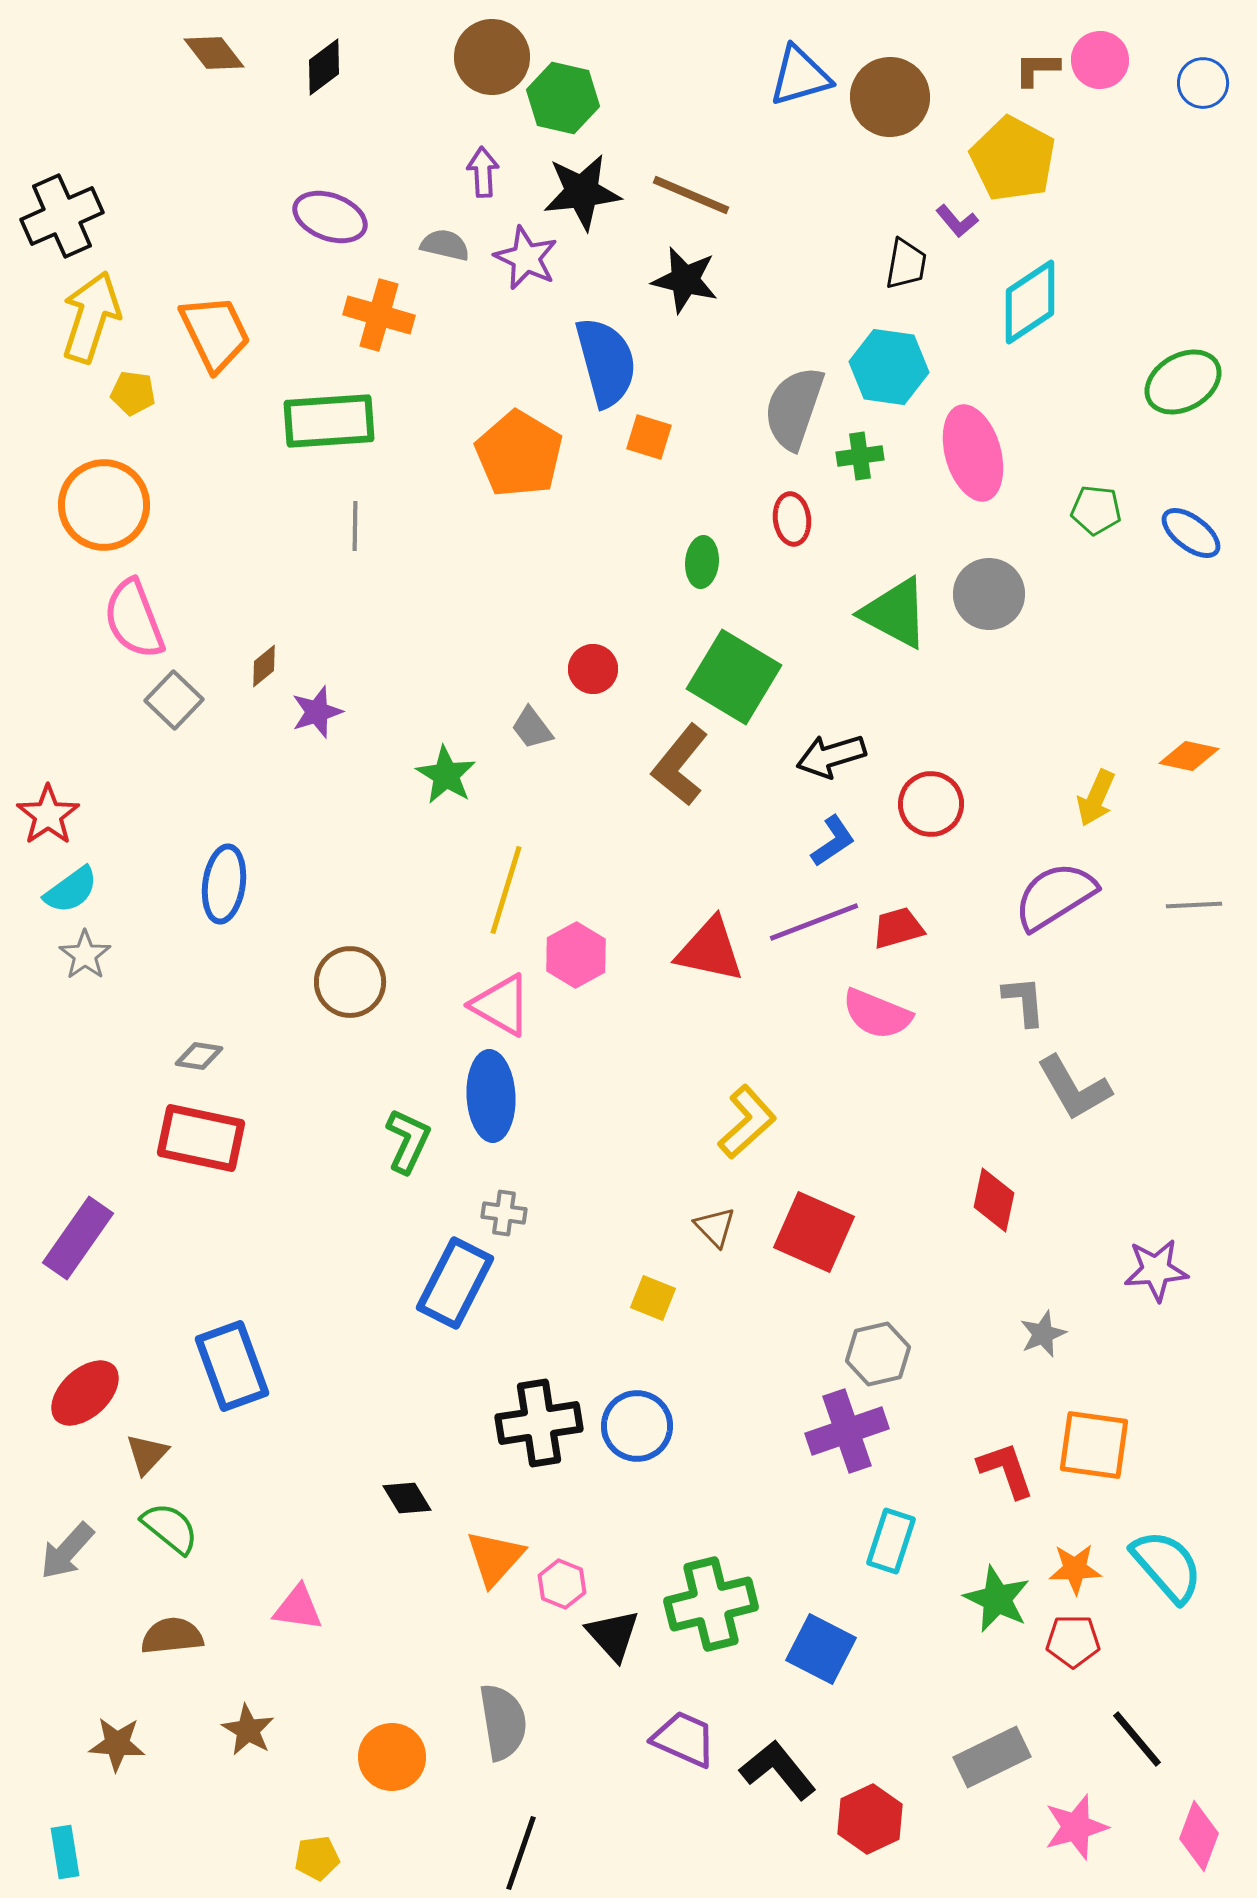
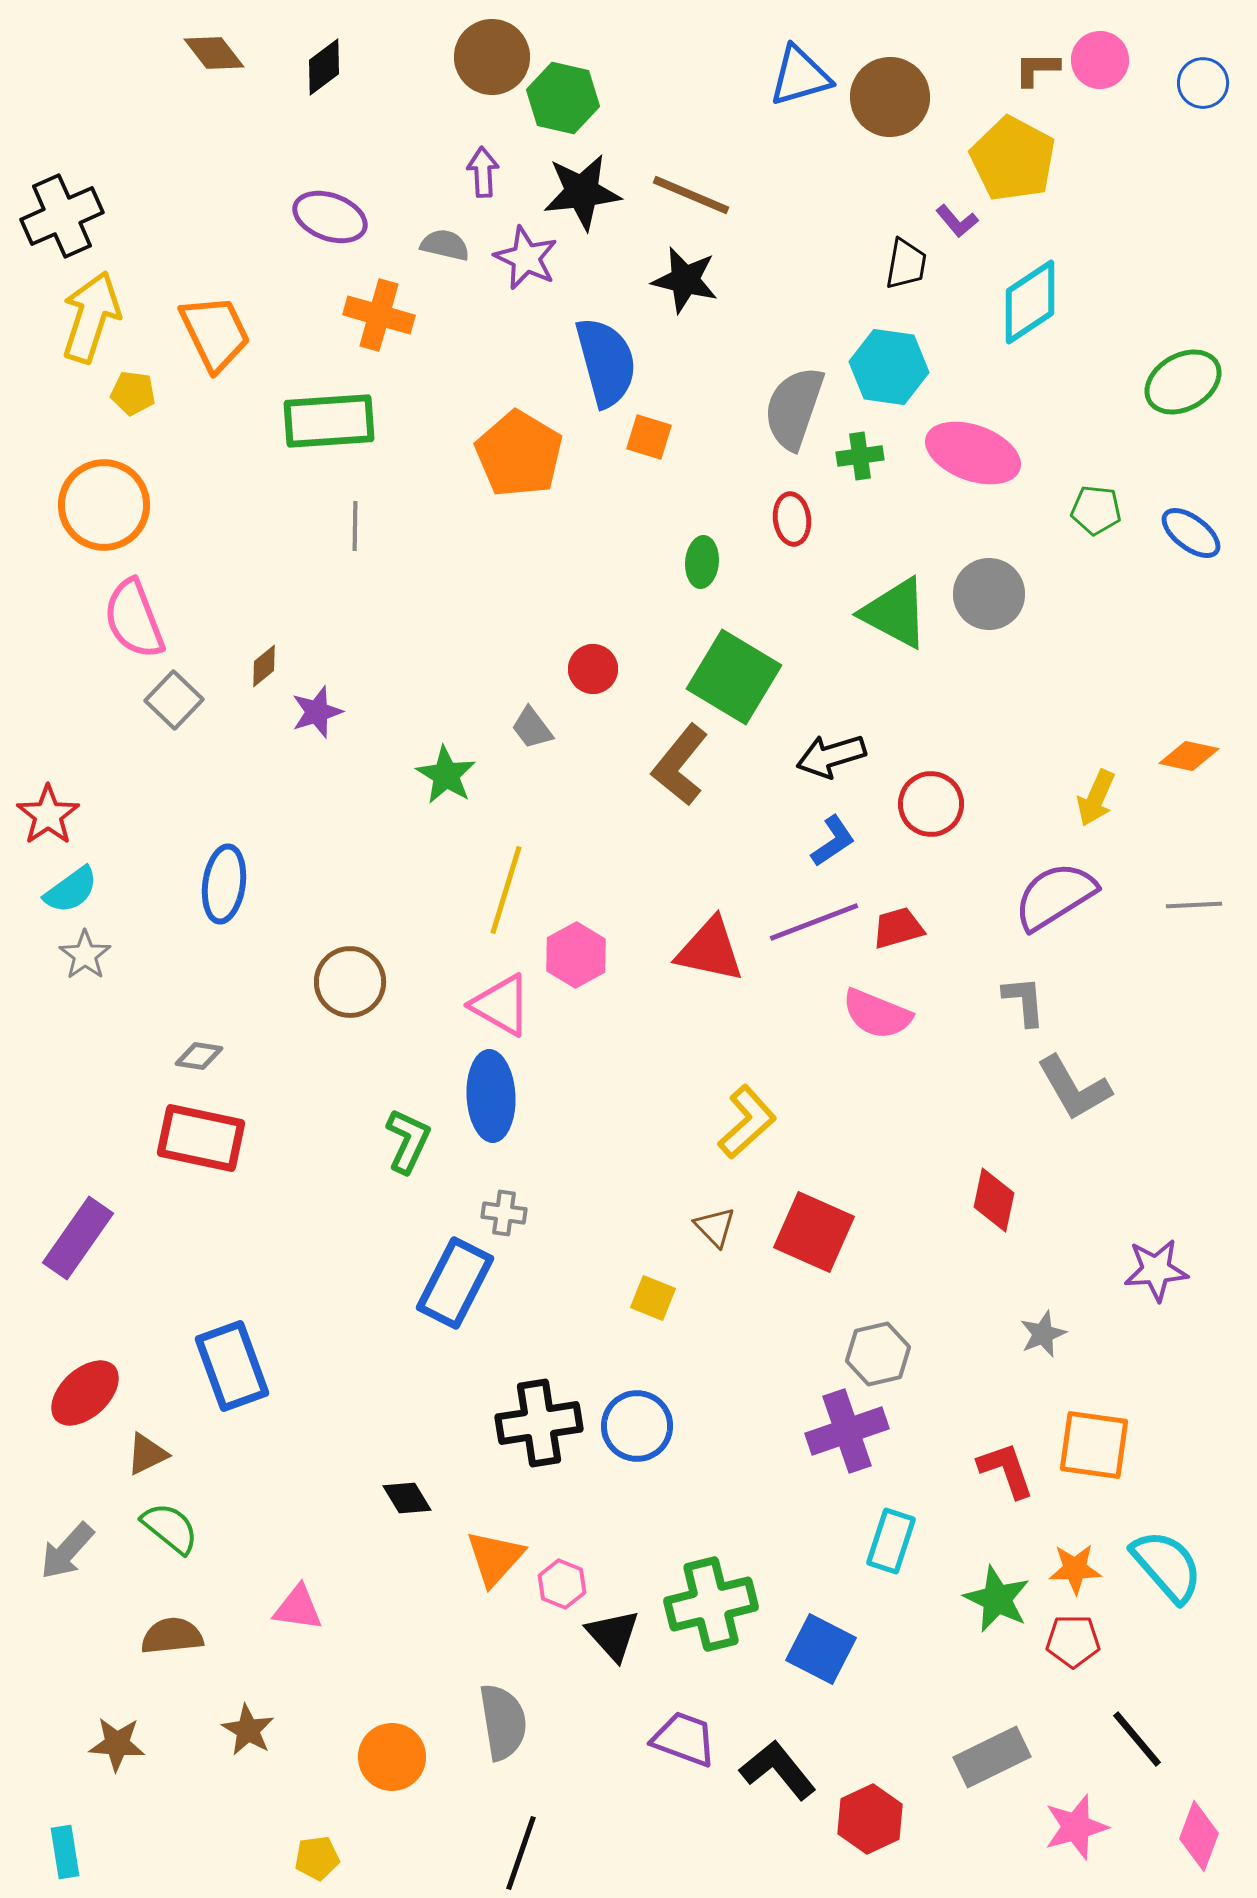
pink ellipse at (973, 453): rotated 54 degrees counterclockwise
brown triangle at (147, 1454): rotated 21 degrees clockwise
purple trapezoid at (684, 1739): rotated 4 degrees counterclockwise
